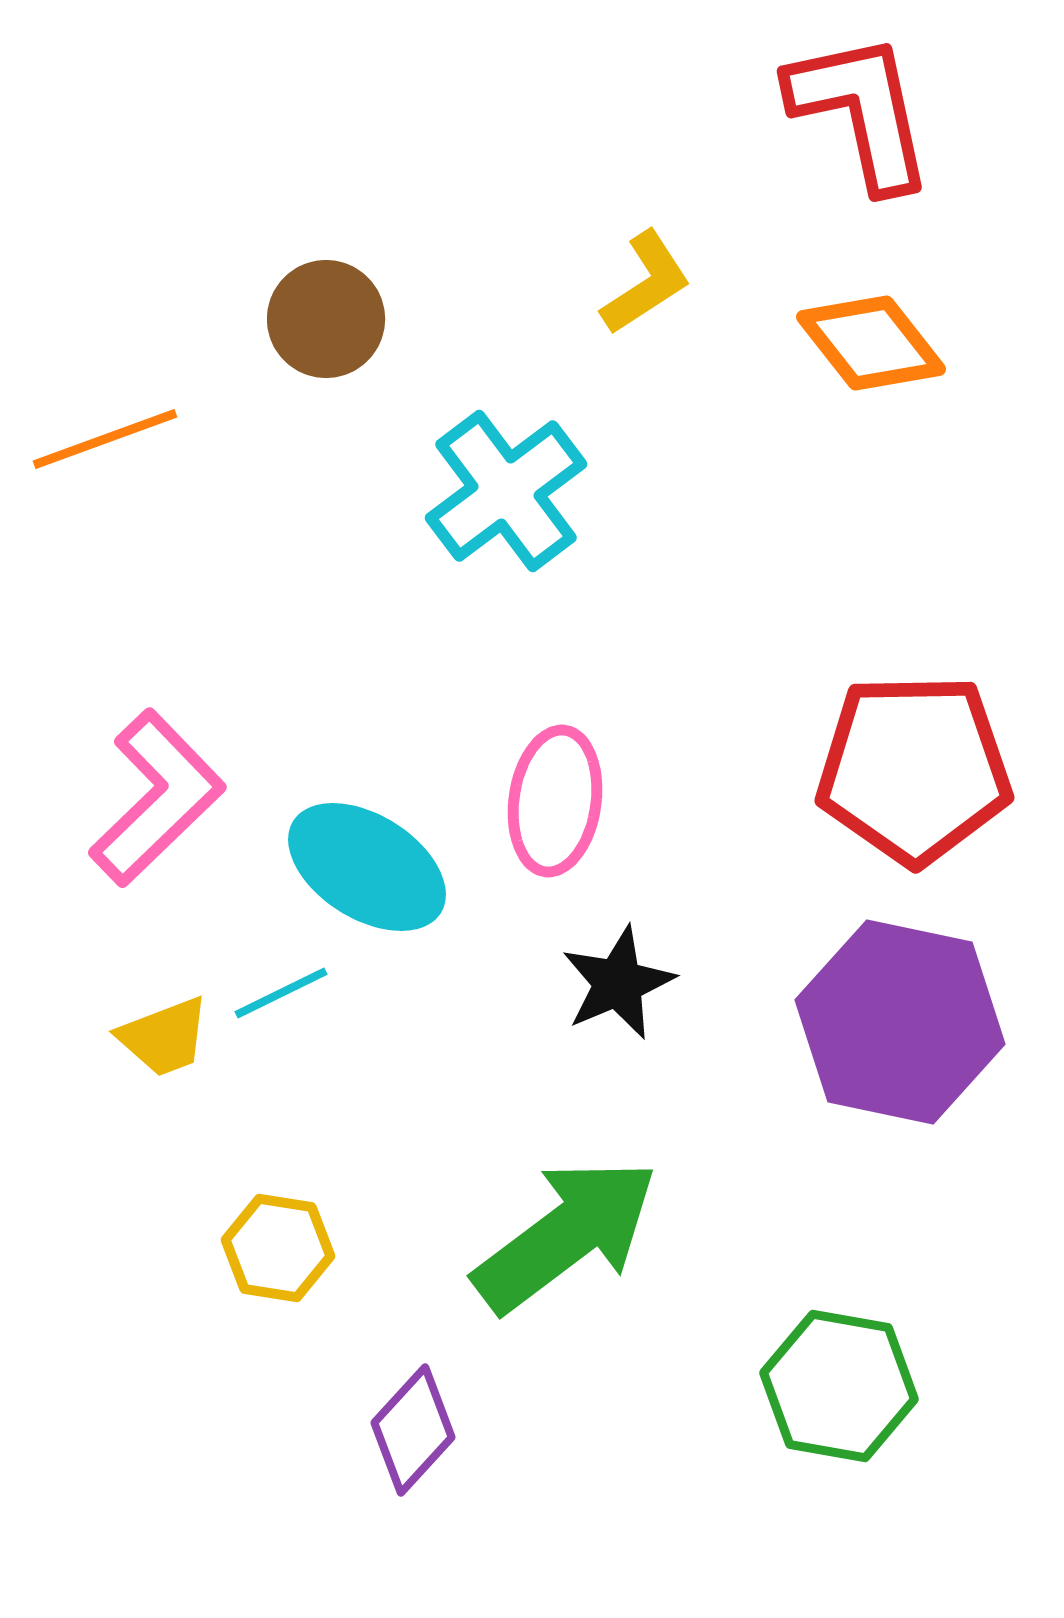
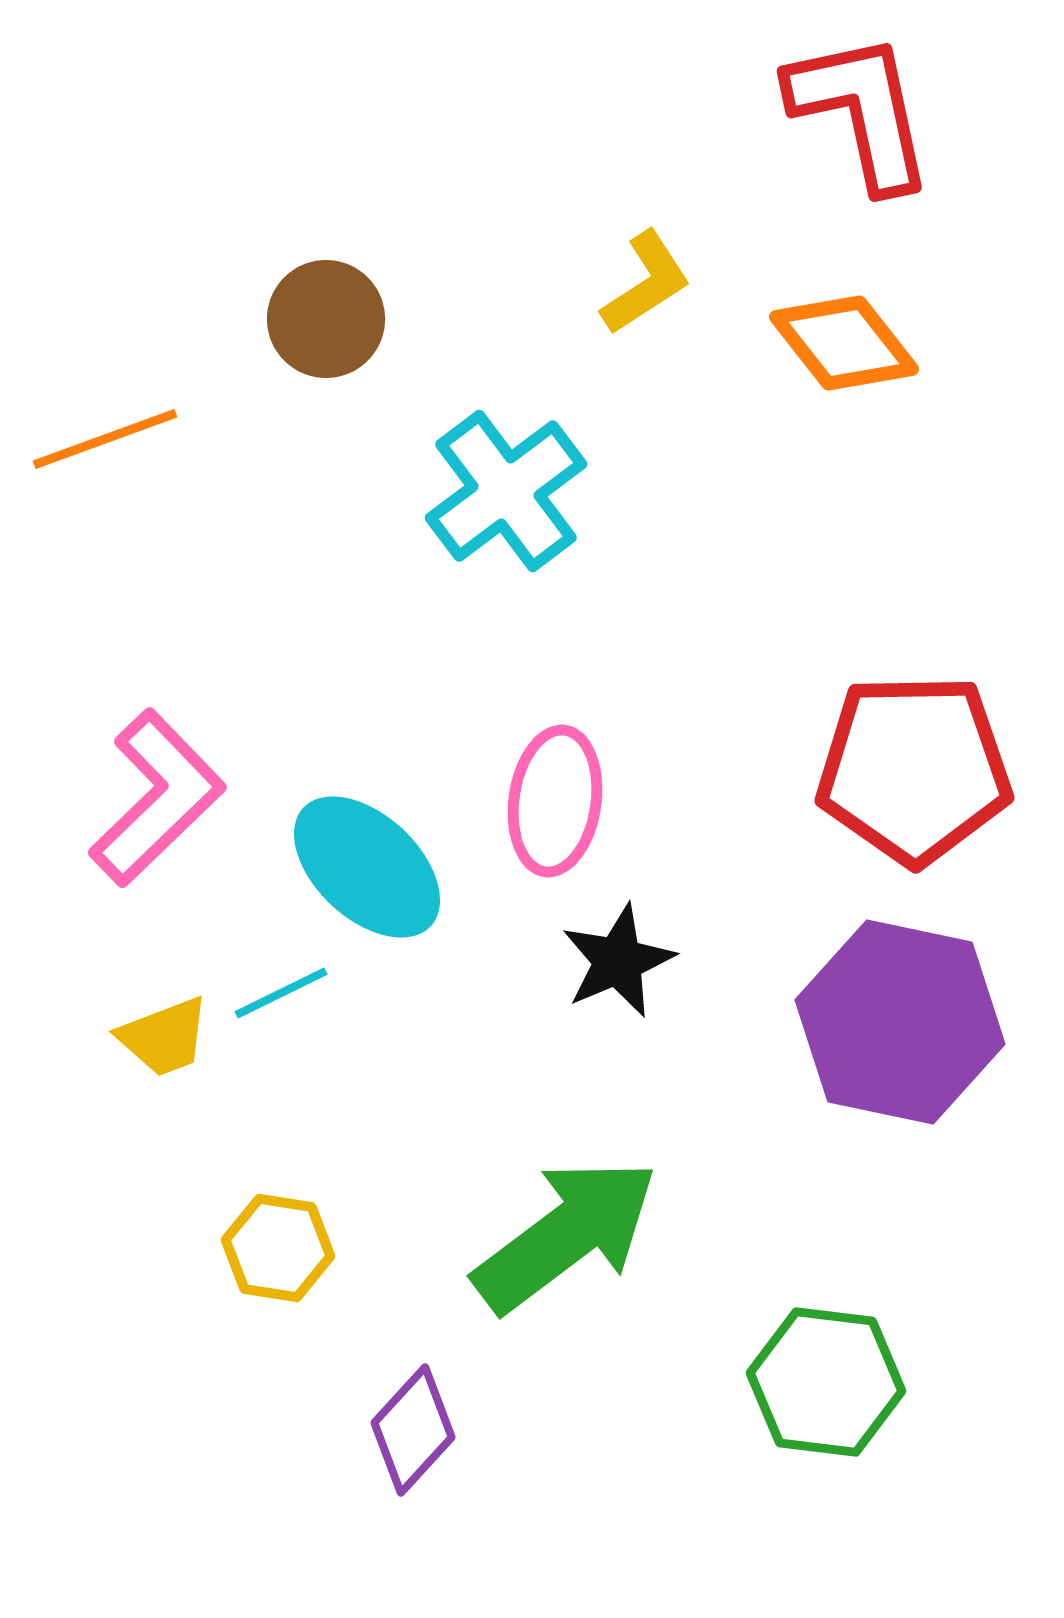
orange diamond: moved 27 px left
cyan ellipse: rotated 11 degrees clockwise
black star: moved 22 px up
green hexagon: moved 13 px left, 4 px up; rotated 3 degrees counterclockwise
